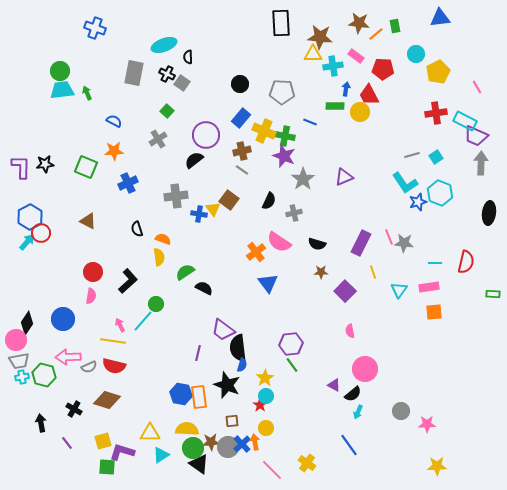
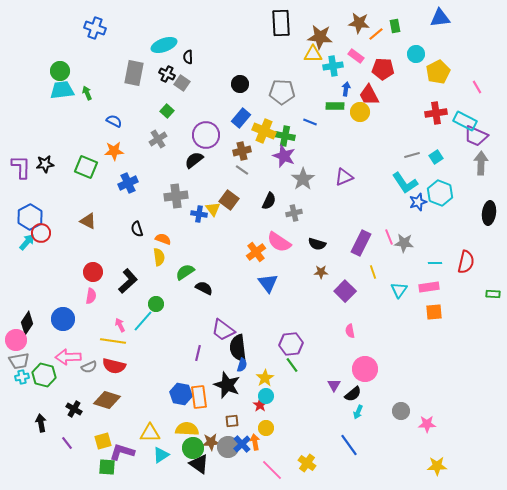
purple triangle at (334, 385): rotated 32 degrees clockwise
